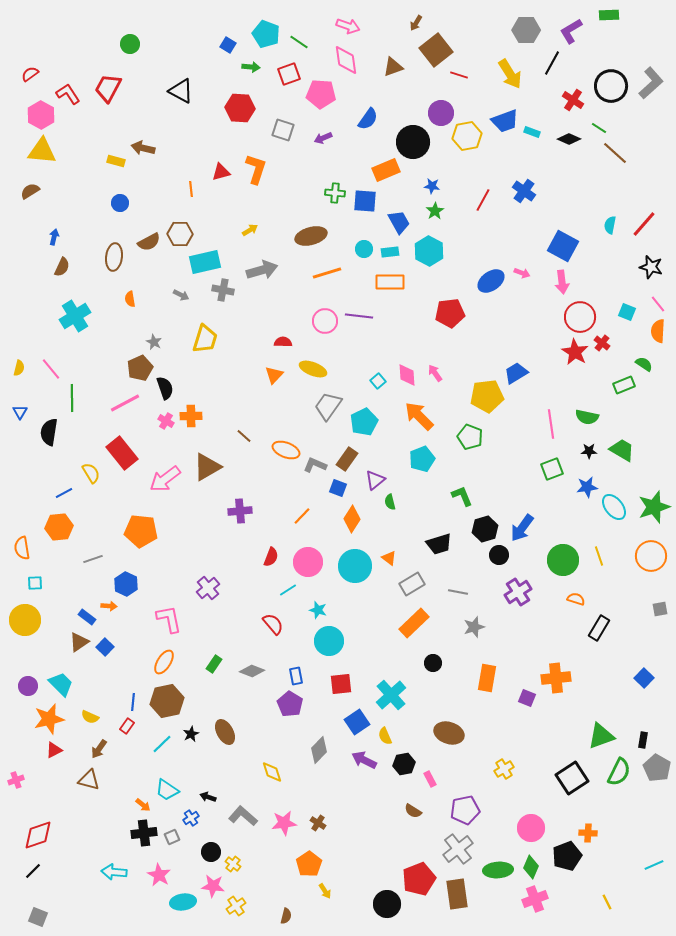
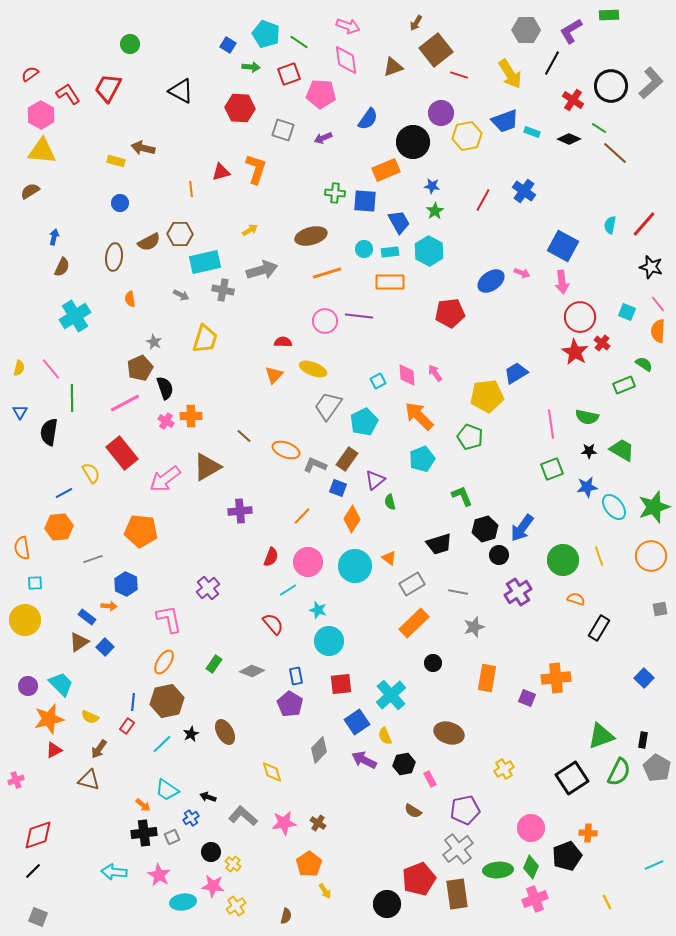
cyan square at (378, 381): rotated 14 degrees clockwise
